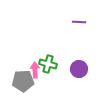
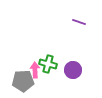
purple line: rotated 16 degrees clockwise
purple circle: moved 6 px left, 1 px down
